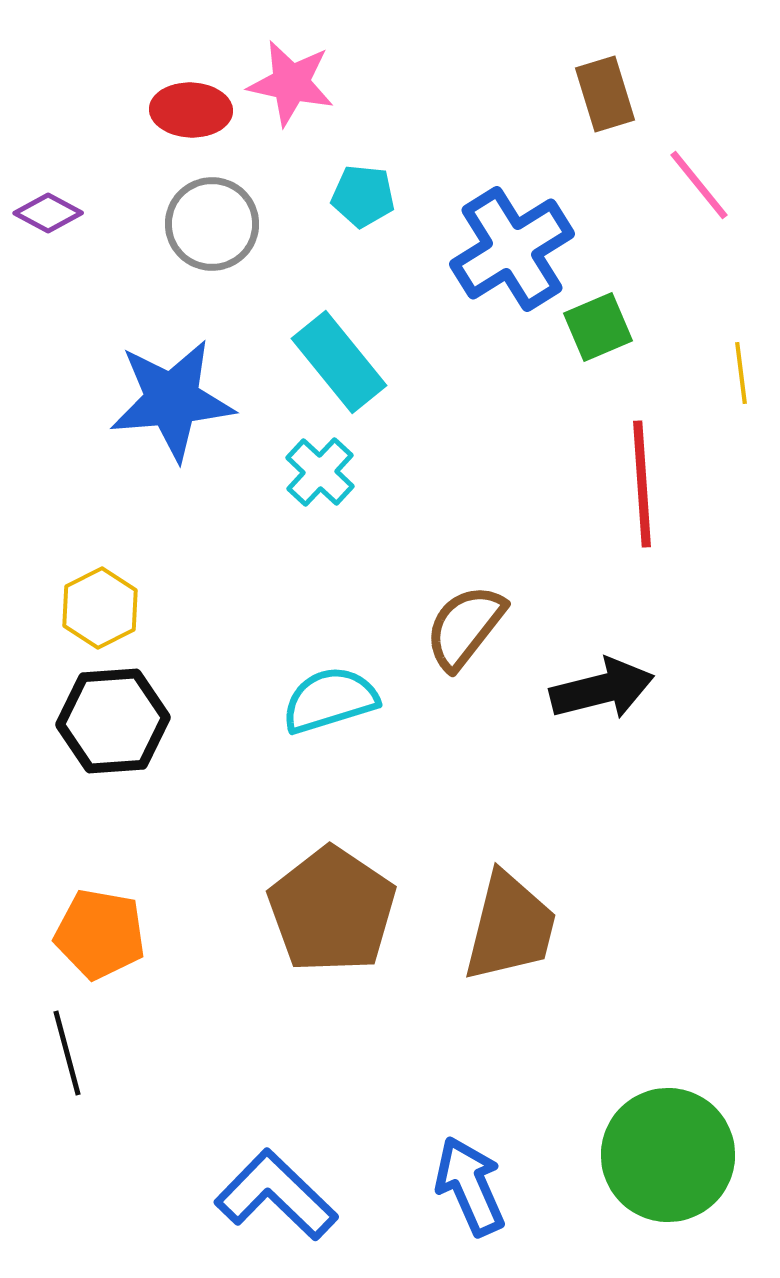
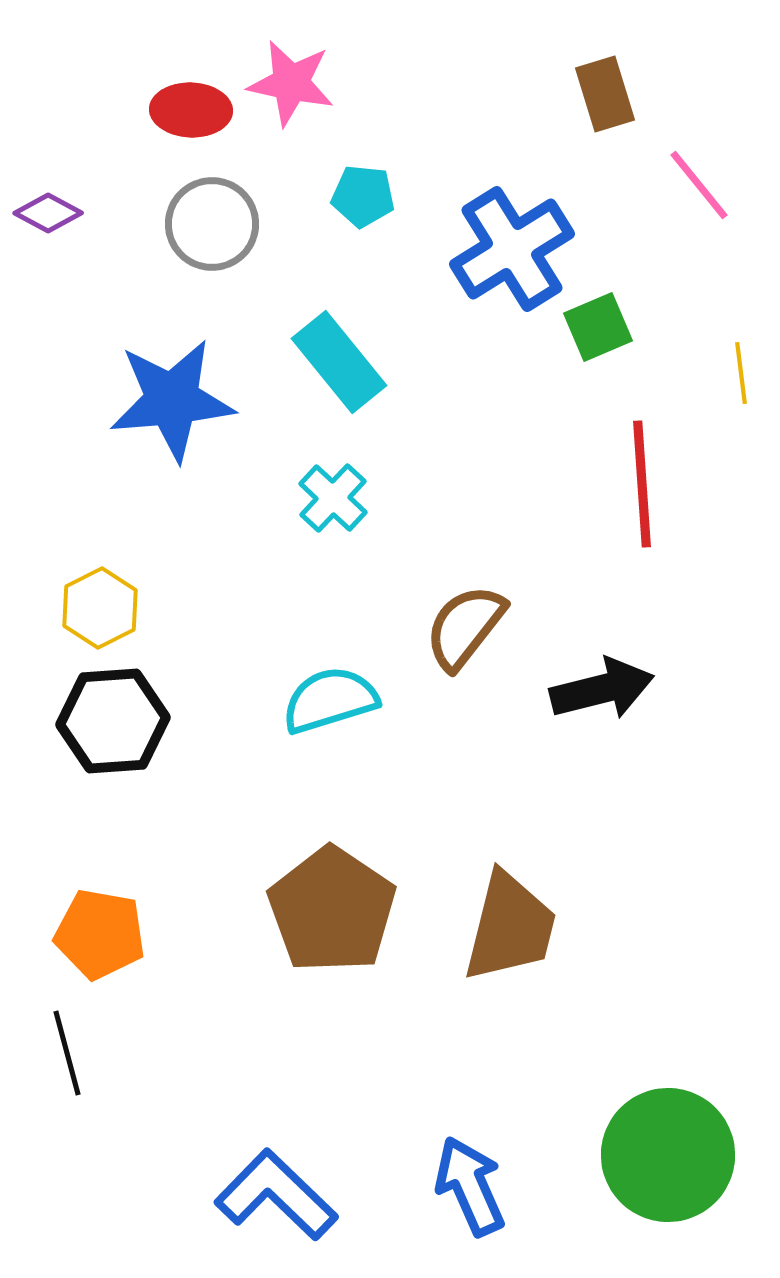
cyan cross: moved 13 px right, 26 px down
